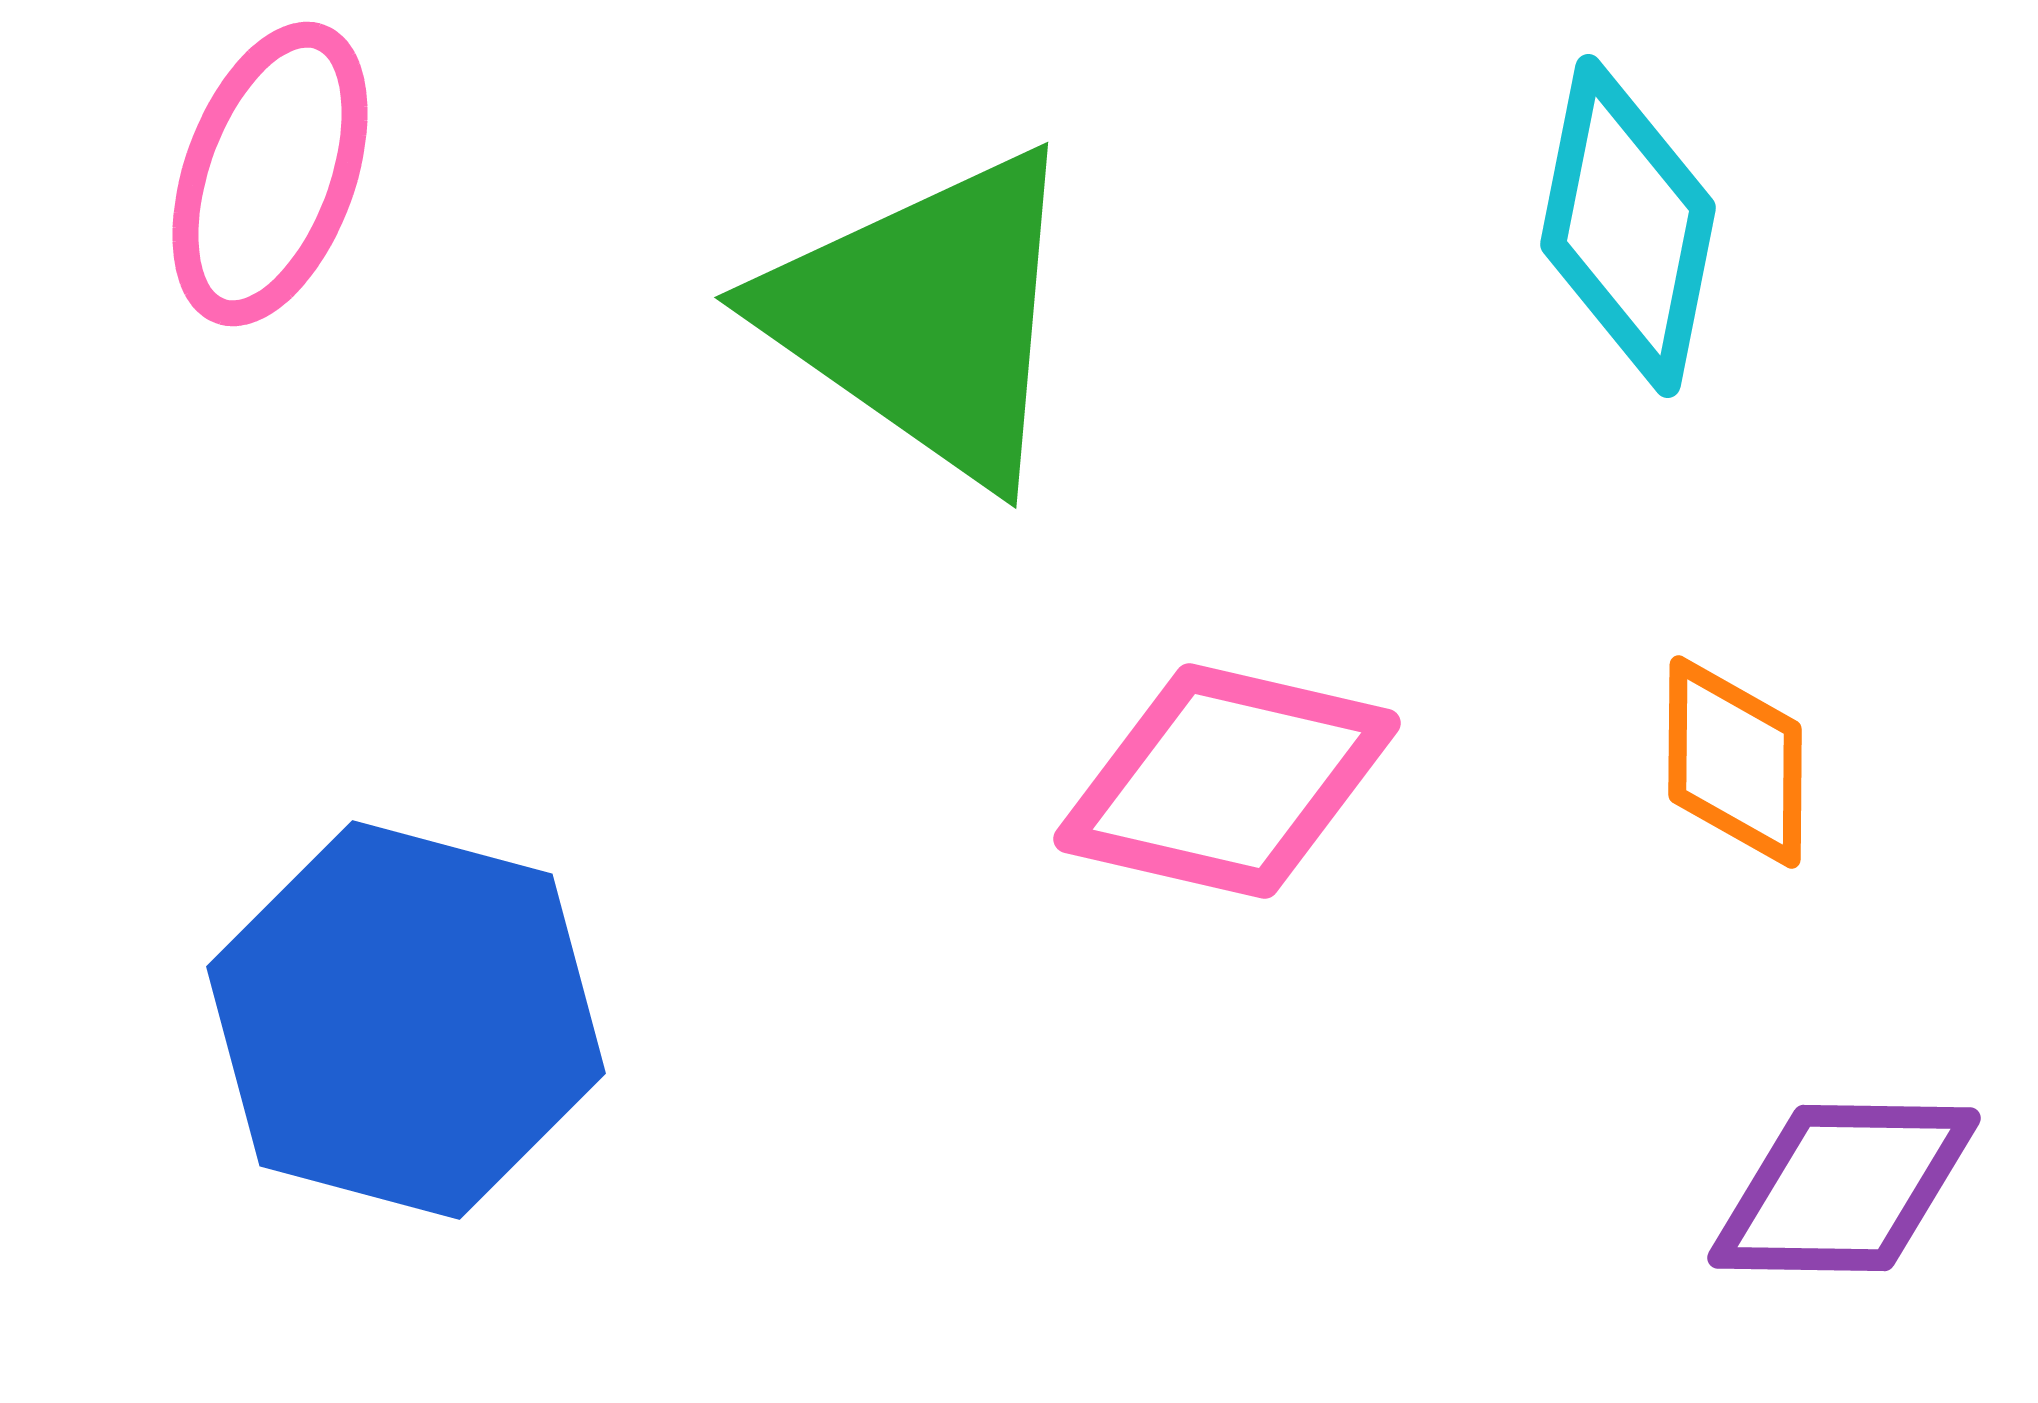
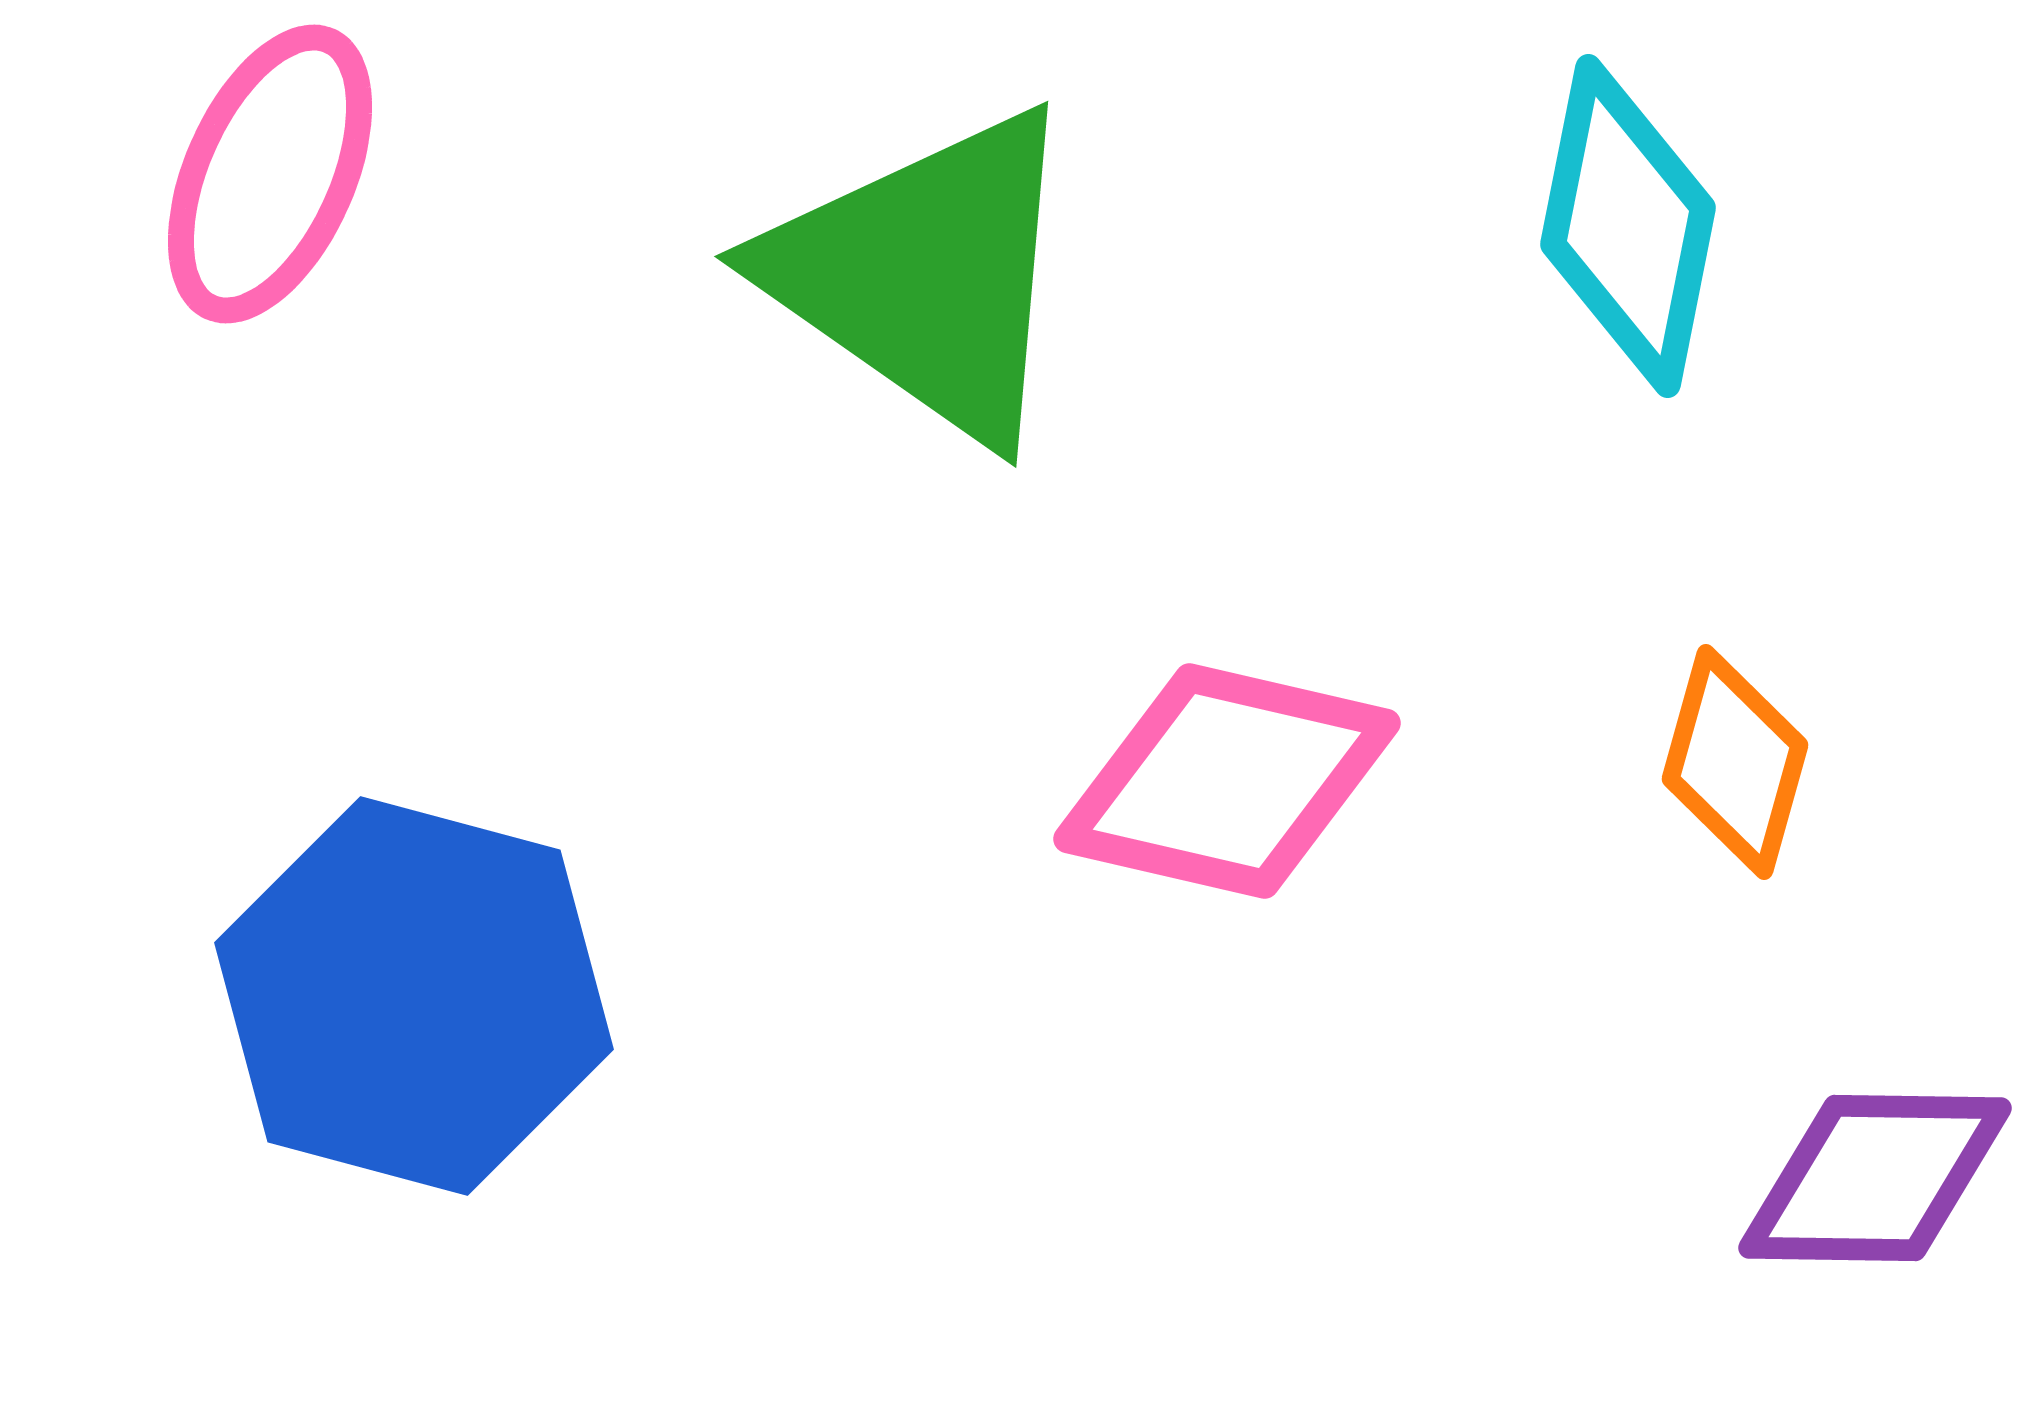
pink ellipse: rotated 4 degrees clockwise
green triangle: moved 41 px up
orange diamond: rotated 15 degrees clockwise
blue hexagon: moved 8 px right, 24 px up
purple diamond: moved 31 px right, 10 px up
